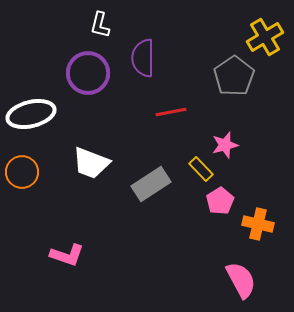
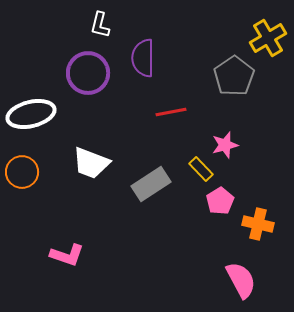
yellow cross: moved 3 px right, 1 px down
